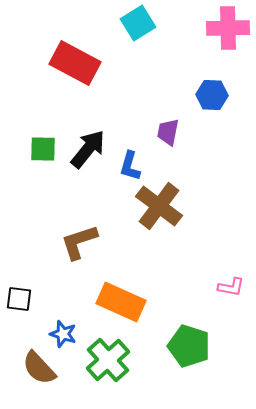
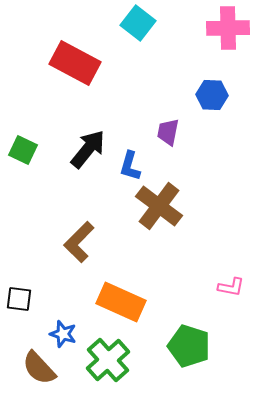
cyan square: rotated 20 degrees counterclockwise
green square: moved 20 px left, 1 px down; rotated 24 degrees clockwise
brown L-shape: rotated 27 degrees counterclockwise
